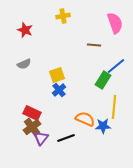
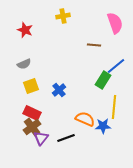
yellow square: moved 26 px left, 11 px down
